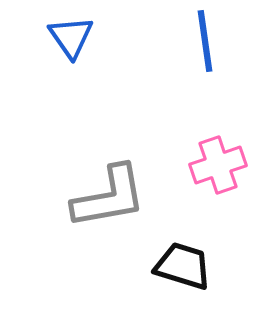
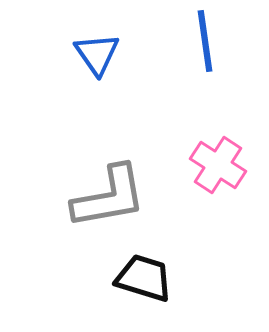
blue triangle: moved 26 px right, 17 px down
pink cross: rotated 38 degrees counterclockwise
black trapezoid: moved 39 px left, 12 px down
